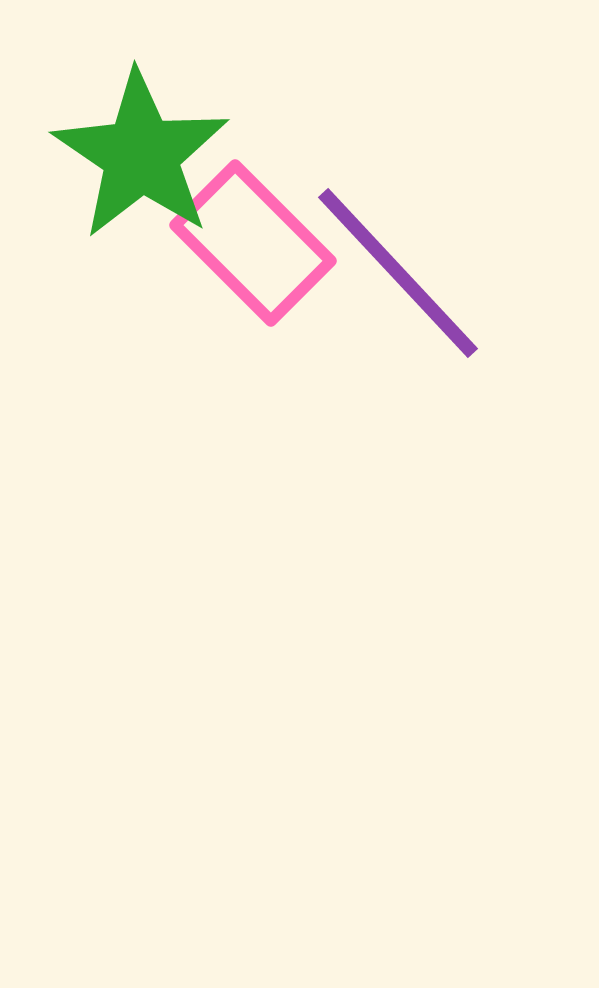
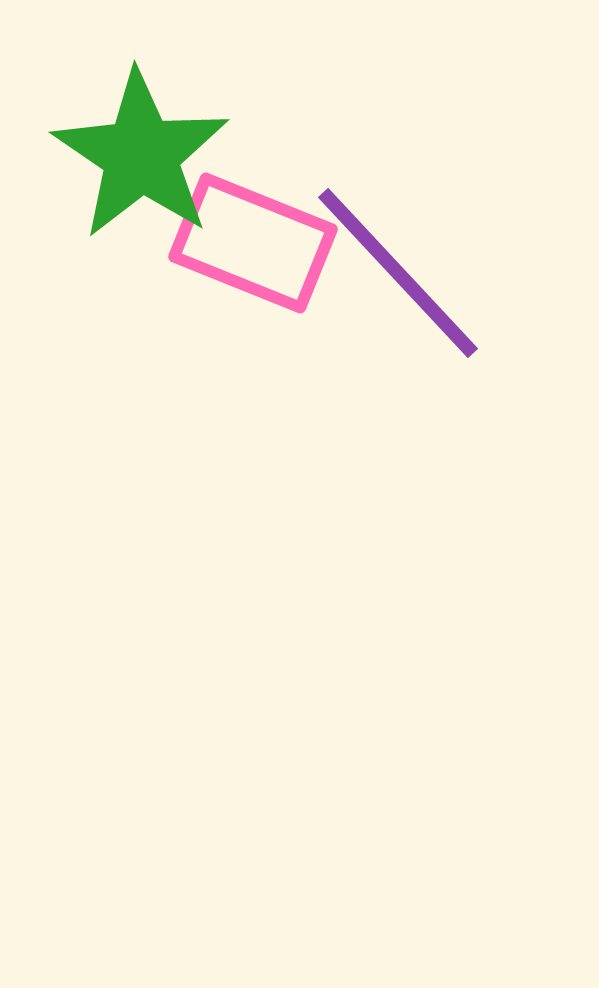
pink rectangle: rotated 23 degrees counterclockwise
